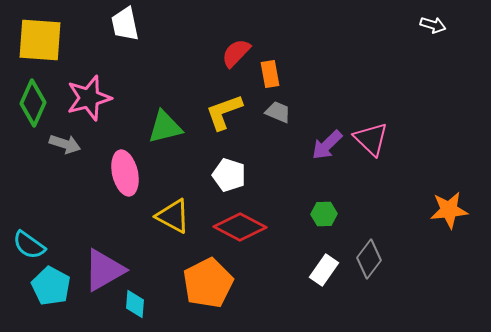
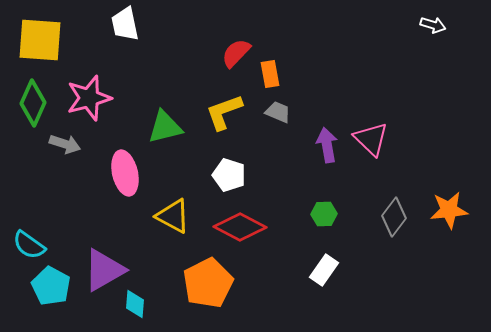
purple arrow: rotated 124 degrees clockwise
gray diamond: moved 25 px right, 42 px up
